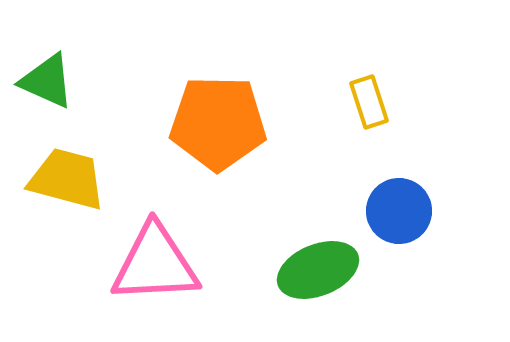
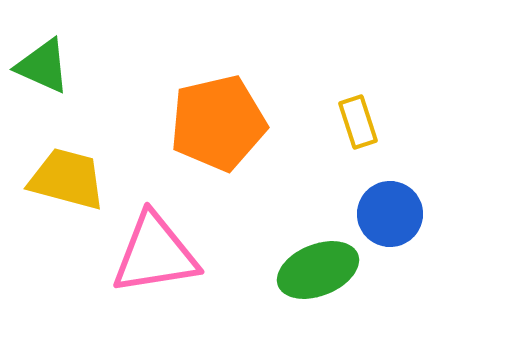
green triangle: moved 4 px left, 15 px up
yellow rectangle: moved 11 px left, 20 px down
orange pentagon: rotated 14 degrees counterclockwise
blue circle: moved 9 px left, 3 px down
pink triangle: moved 10 px up; rotated 6 degrees counterclockwise
